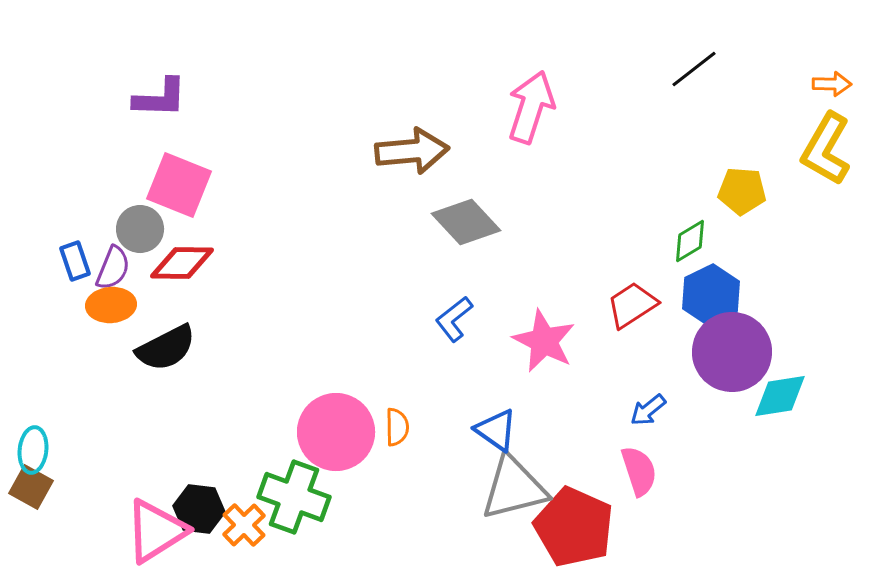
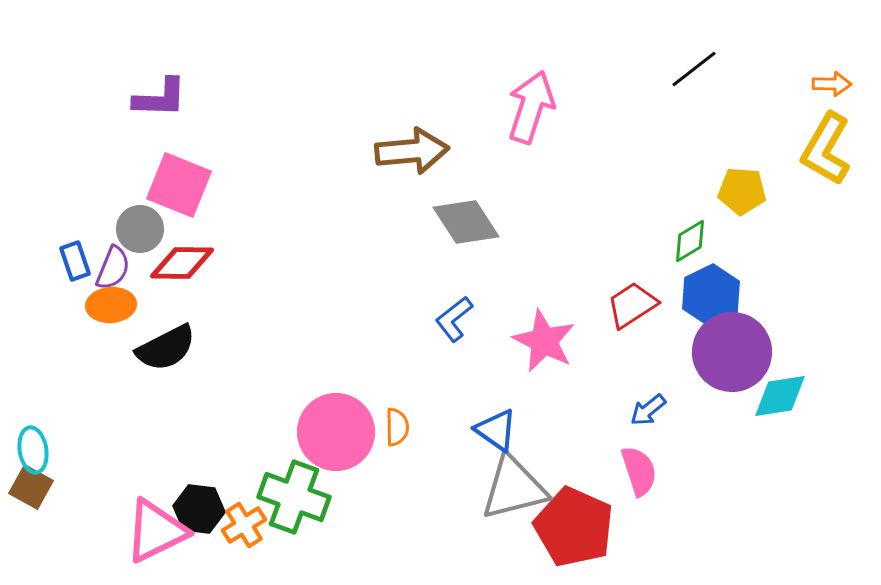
gray diamond: rotated 10 degrees clockwise
cyan ellipse: rotated 15 degrees counterclockwise
orange cross: rotated 12 degrees clockwise
pink triangle: rotated 6 degrees clockwise
